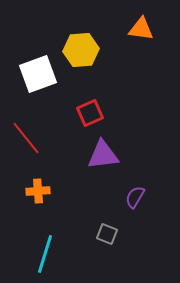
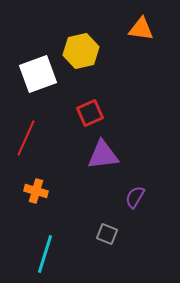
yellow hexagon: moved 1 px down; rotated 8 degrees counterclockwise
red line: rotated 63 degrees clockwise
orange cross: moved 2 px left; rotated 20 degrees clockwise
